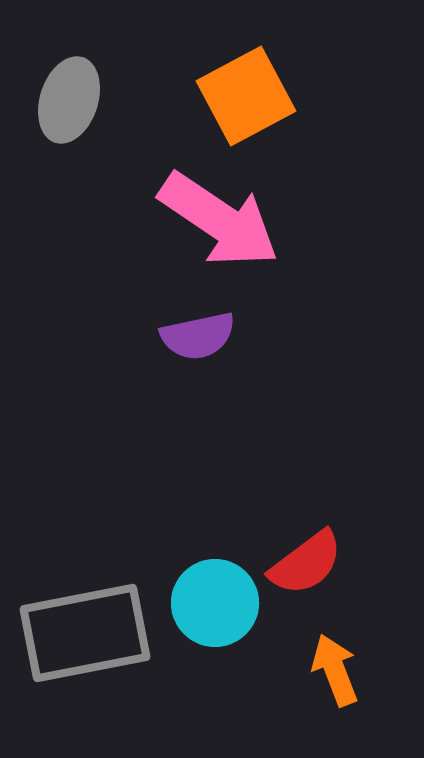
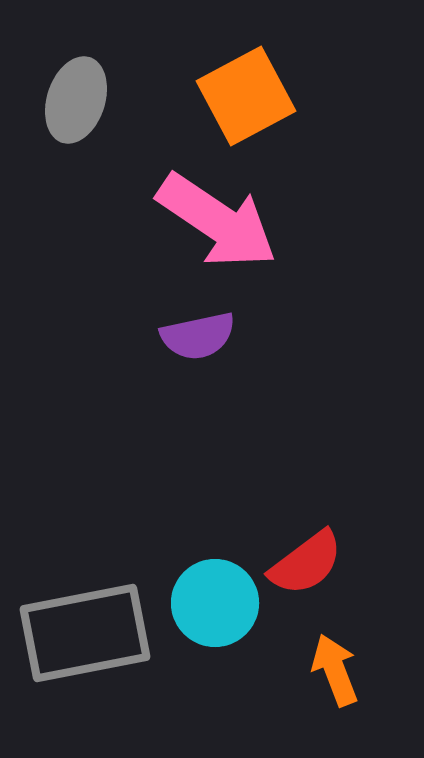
gray ellipse: moved 7 px right
pink arrow: moved 2 px left, 1 px down
